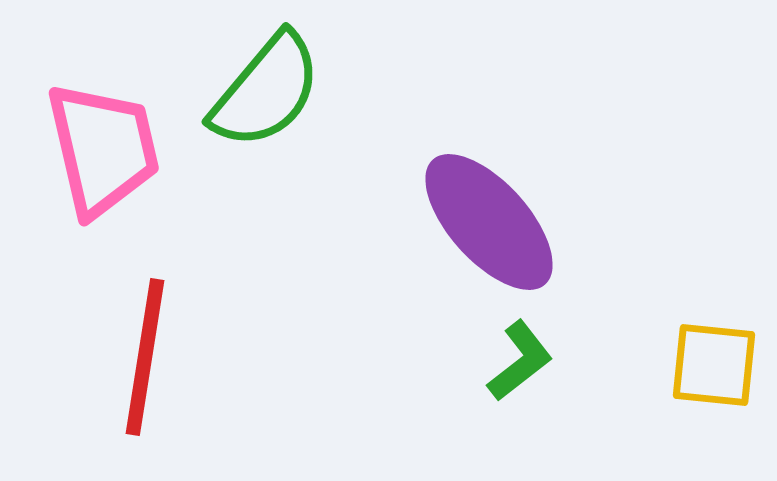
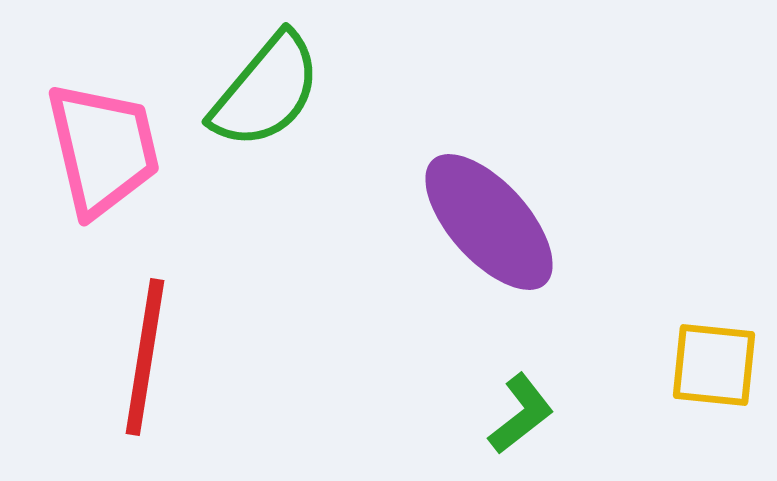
green L-shape: moved 1 px right, 53 px down
